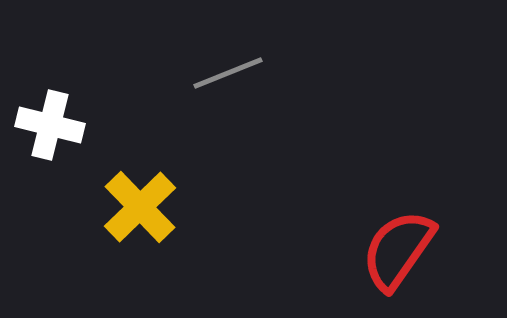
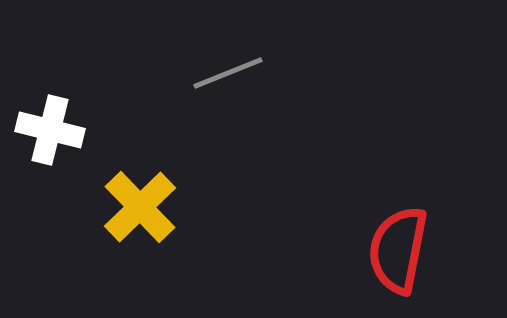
white cross: moved 5 px down
red semicircle: rotated 24 degrees counterclockwise
